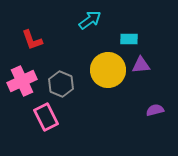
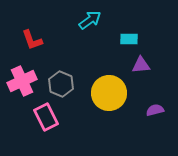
yellow circle: moved 1 px right, 23 px down
